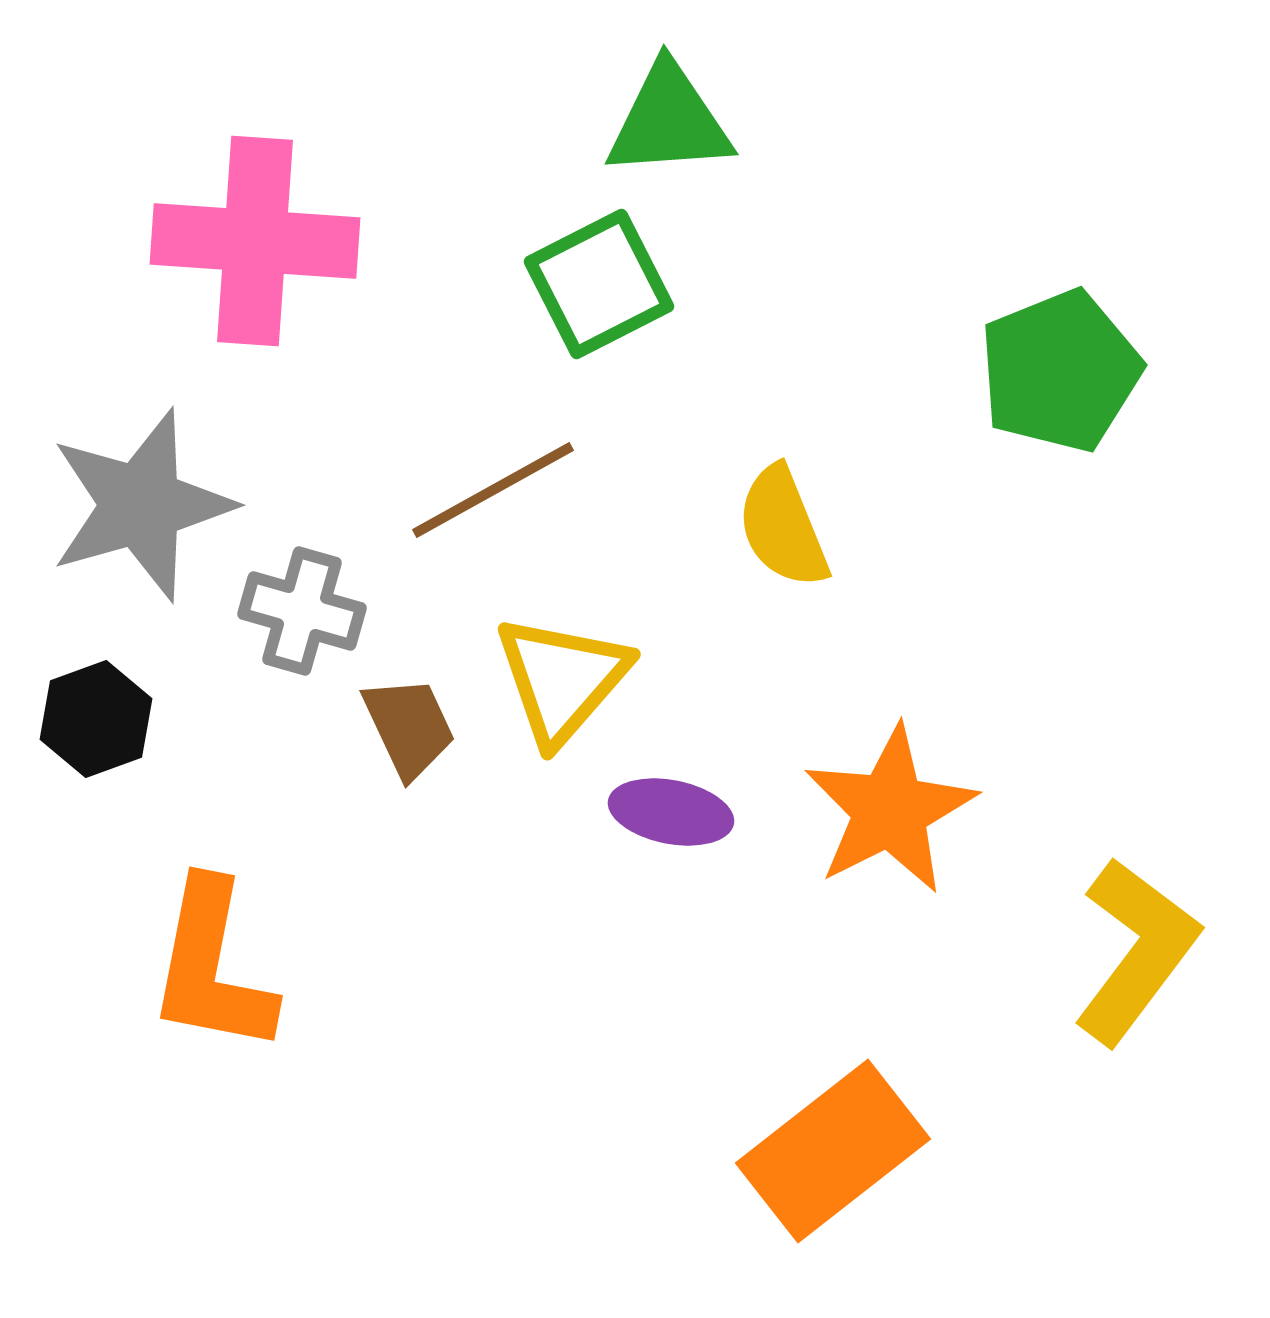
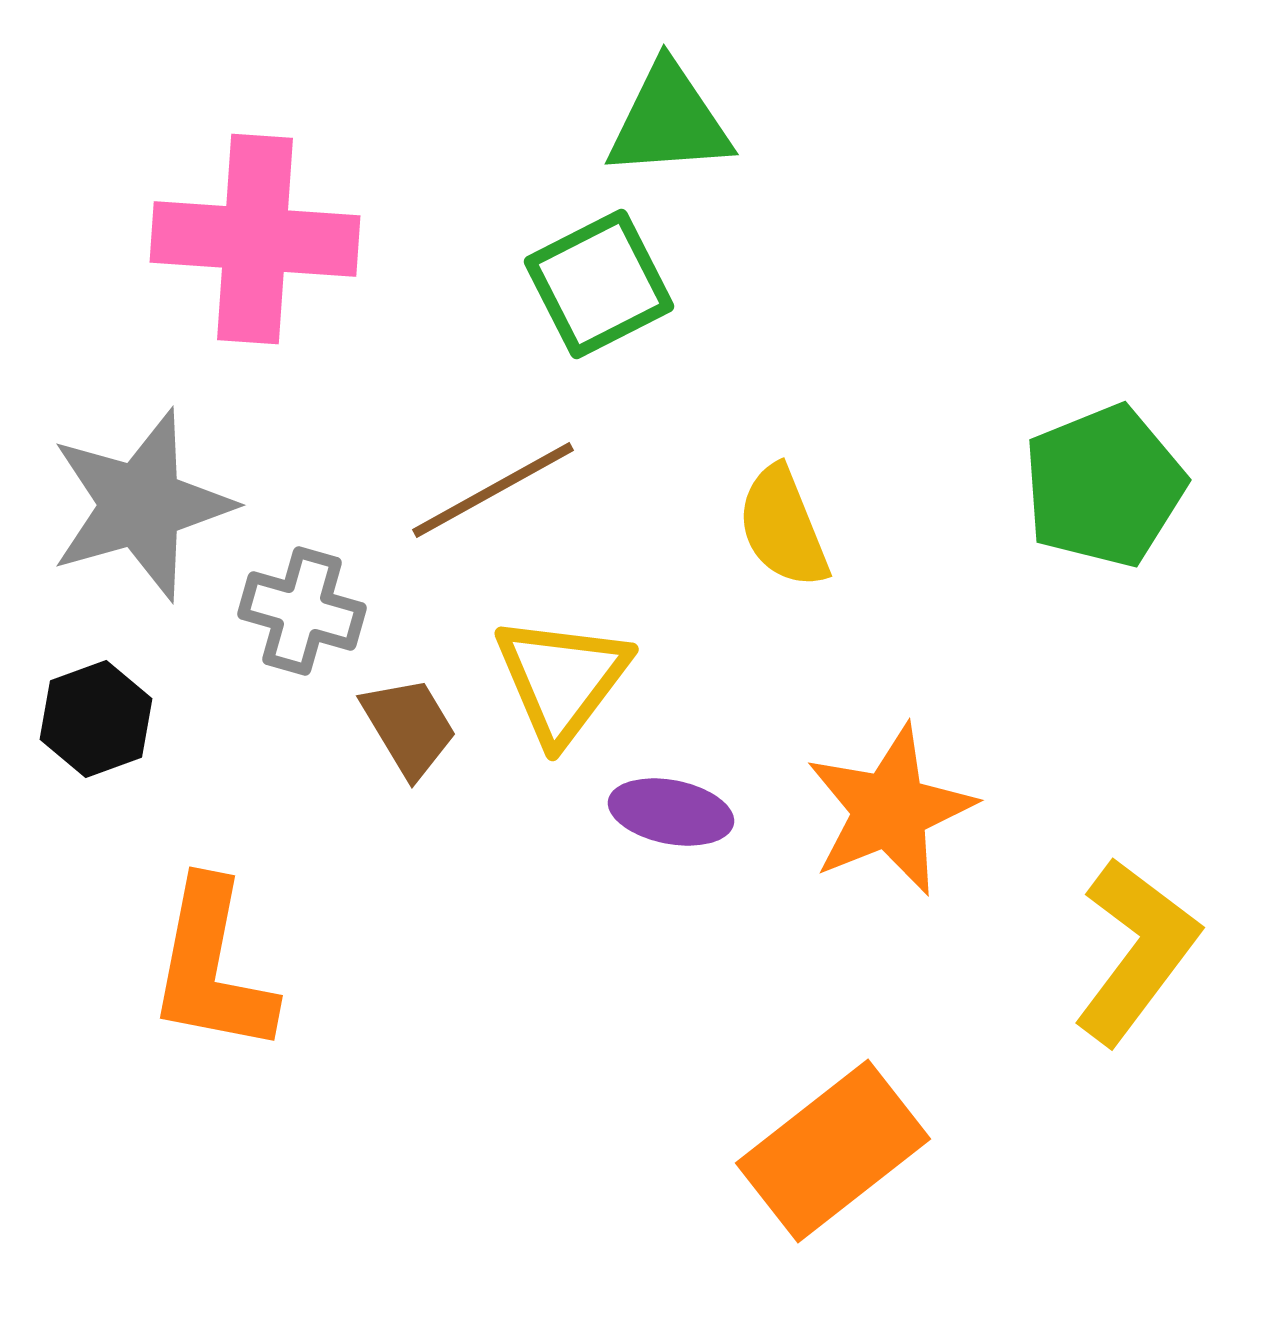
pink cross: moved 2 px up
green pentagon: moved 44 px right, 115 px down
yellow triangle: rotated 4 degrees counterclockwise
brown trapezoid: rotated 6 degrees counterclockwise
orange star: rotated 5 degrees clockwise
